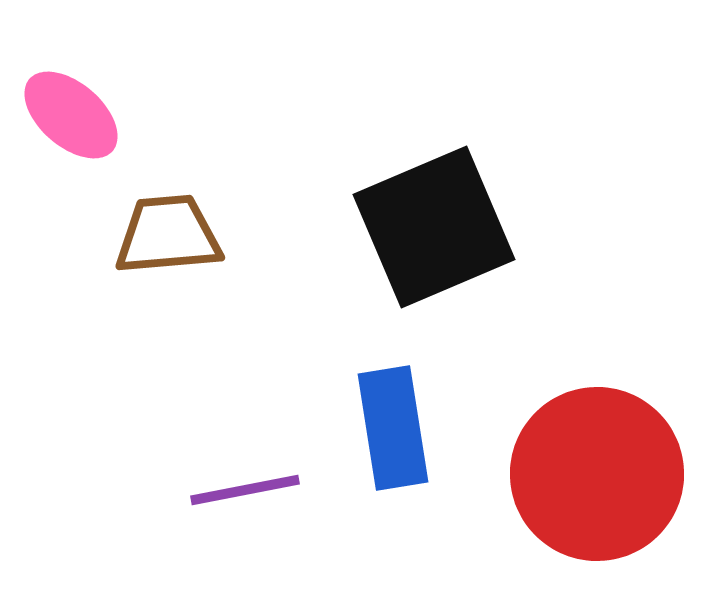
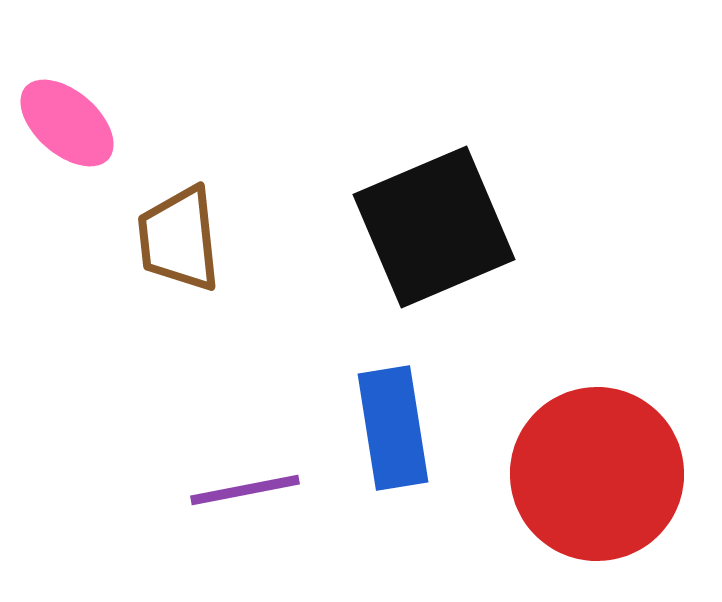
pink ellipse: moved 4 px left, 8 px down
brown trapezoid: moved 11 px right, 4 px down; rotated 91 degrees counterclockwise
